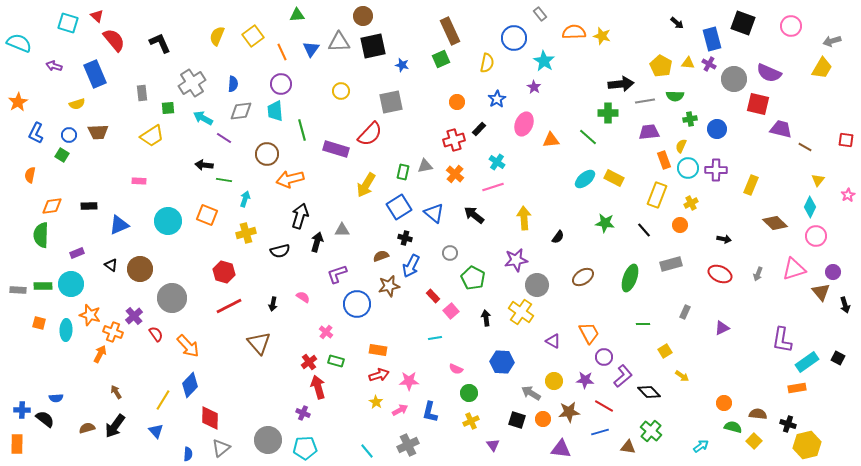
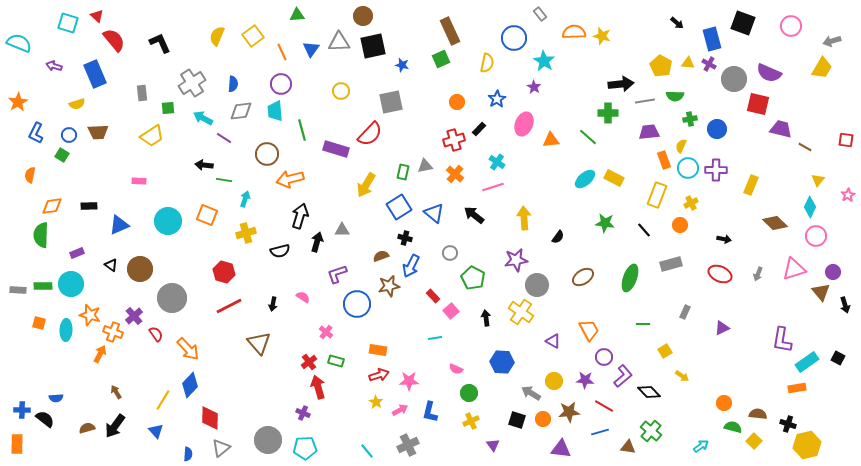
orange trapezoid at (589, 333): moved 3 px up
orange arrow at (188, 346): moved 3 px down
